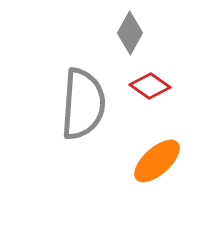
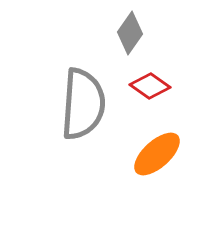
gray diamond: rotated 6 degrees clockwise
orange ellipse: moved 7 px up
